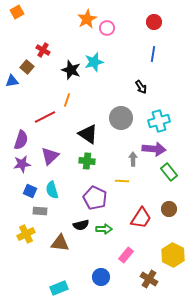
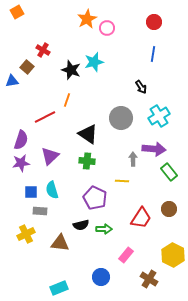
cyan cross: moved 5 px up; rotated 15 degrees counterclockwise
purple star: moved 1 px left, 1 px up
blue square: moved 1 px right, 1 px down; rotated 24 degrees counterclockwise
